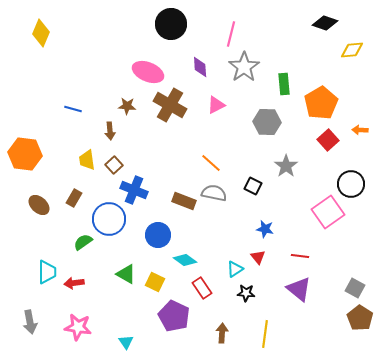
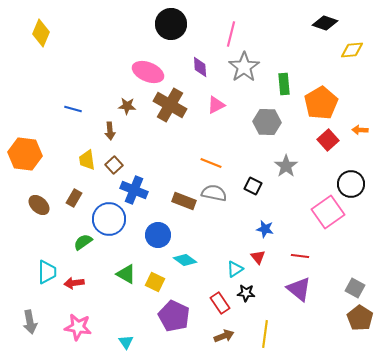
orange line at (211, 163): rotated 20 degrees counterclockwise
red rectangle at (202, 288): moved 18 px right, 15 px down
brown arrow at (222, 333): moved 2 px right, 3 px down; rotated 66 degrees clockwise
